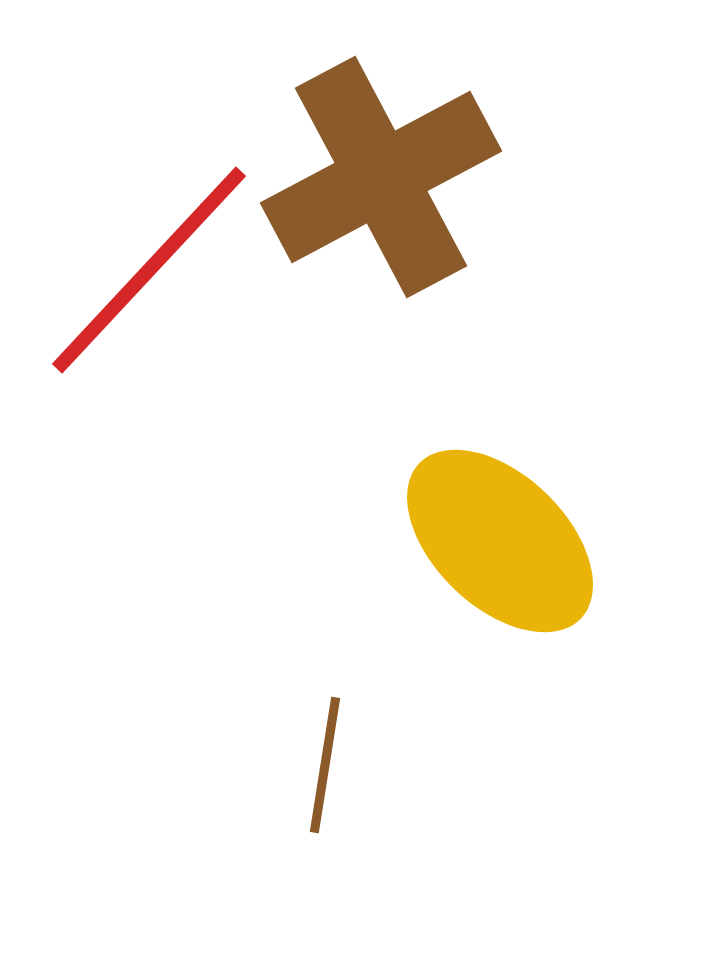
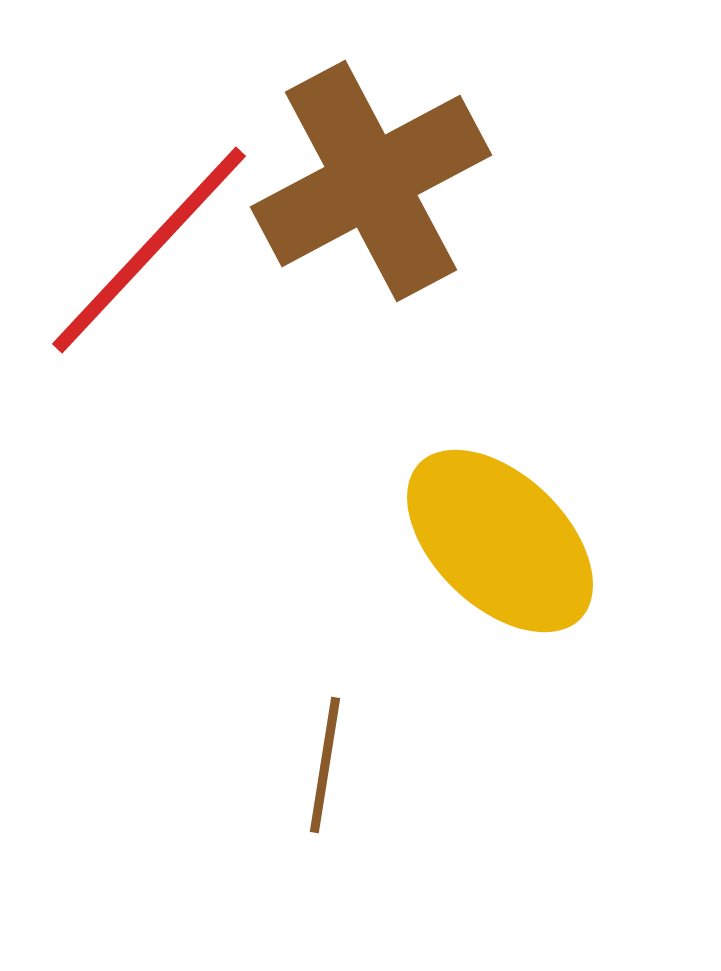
brown cross: moved 10 px left, 4 px down
red line: moved 20 px up
